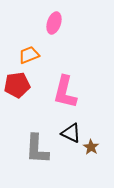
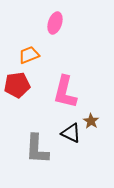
pink ellipse: moved 1 px right
brown star: moved 26 px up
